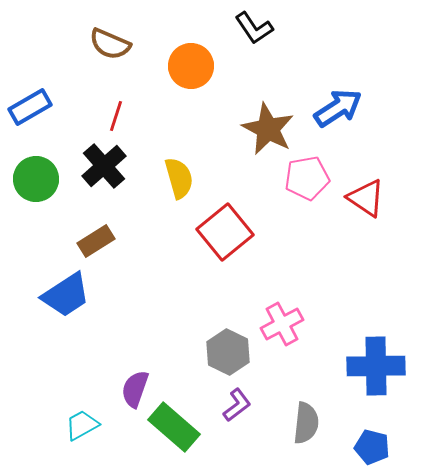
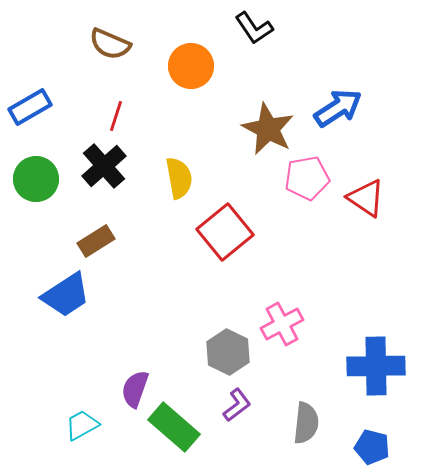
yellow semicircle: rotated 6 degrees clockwise
